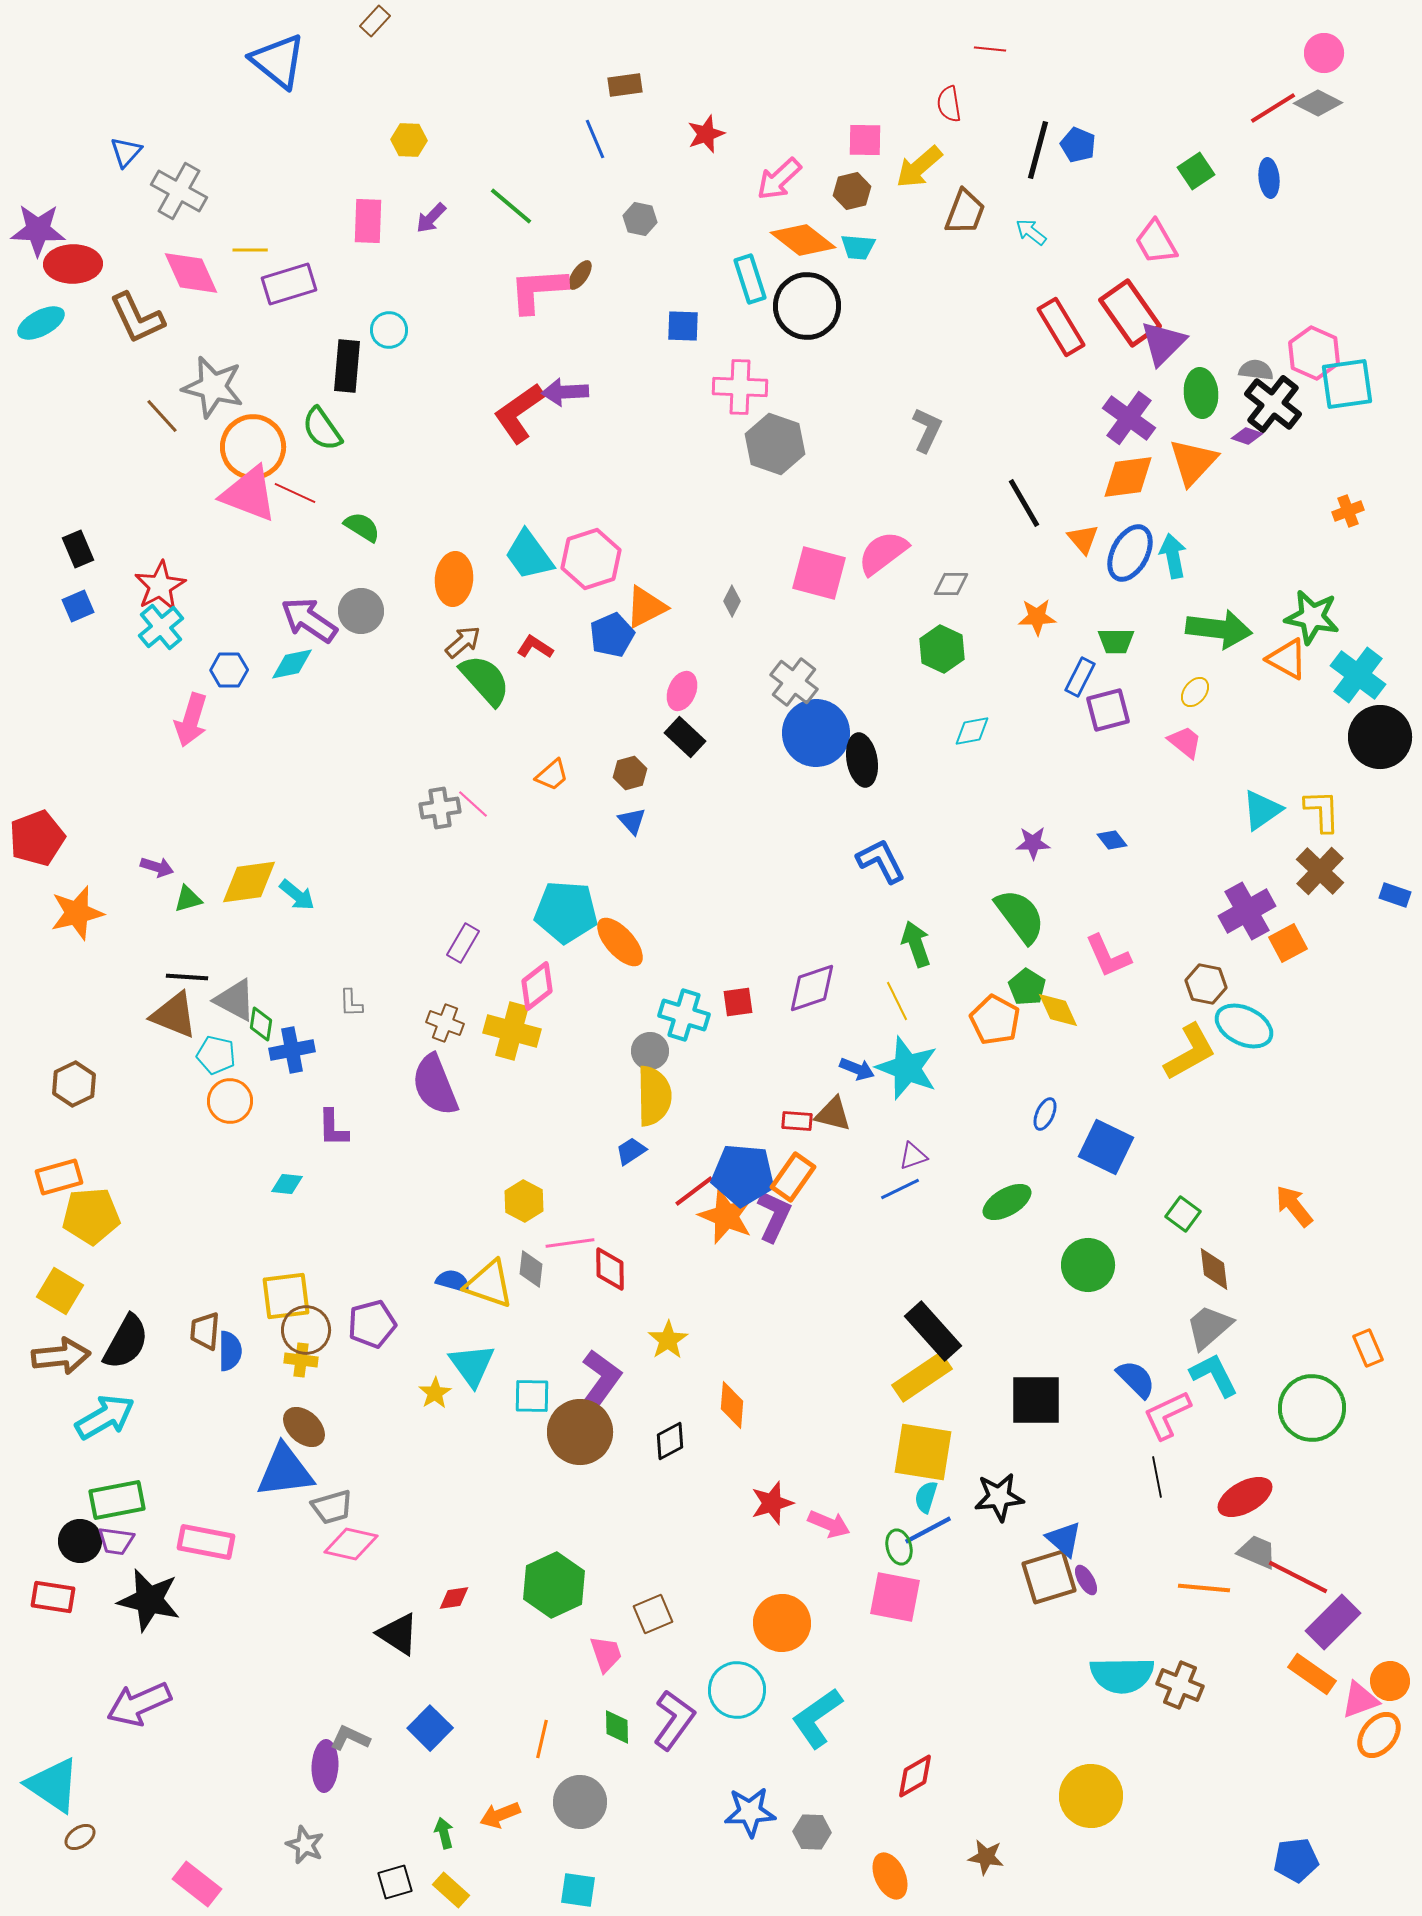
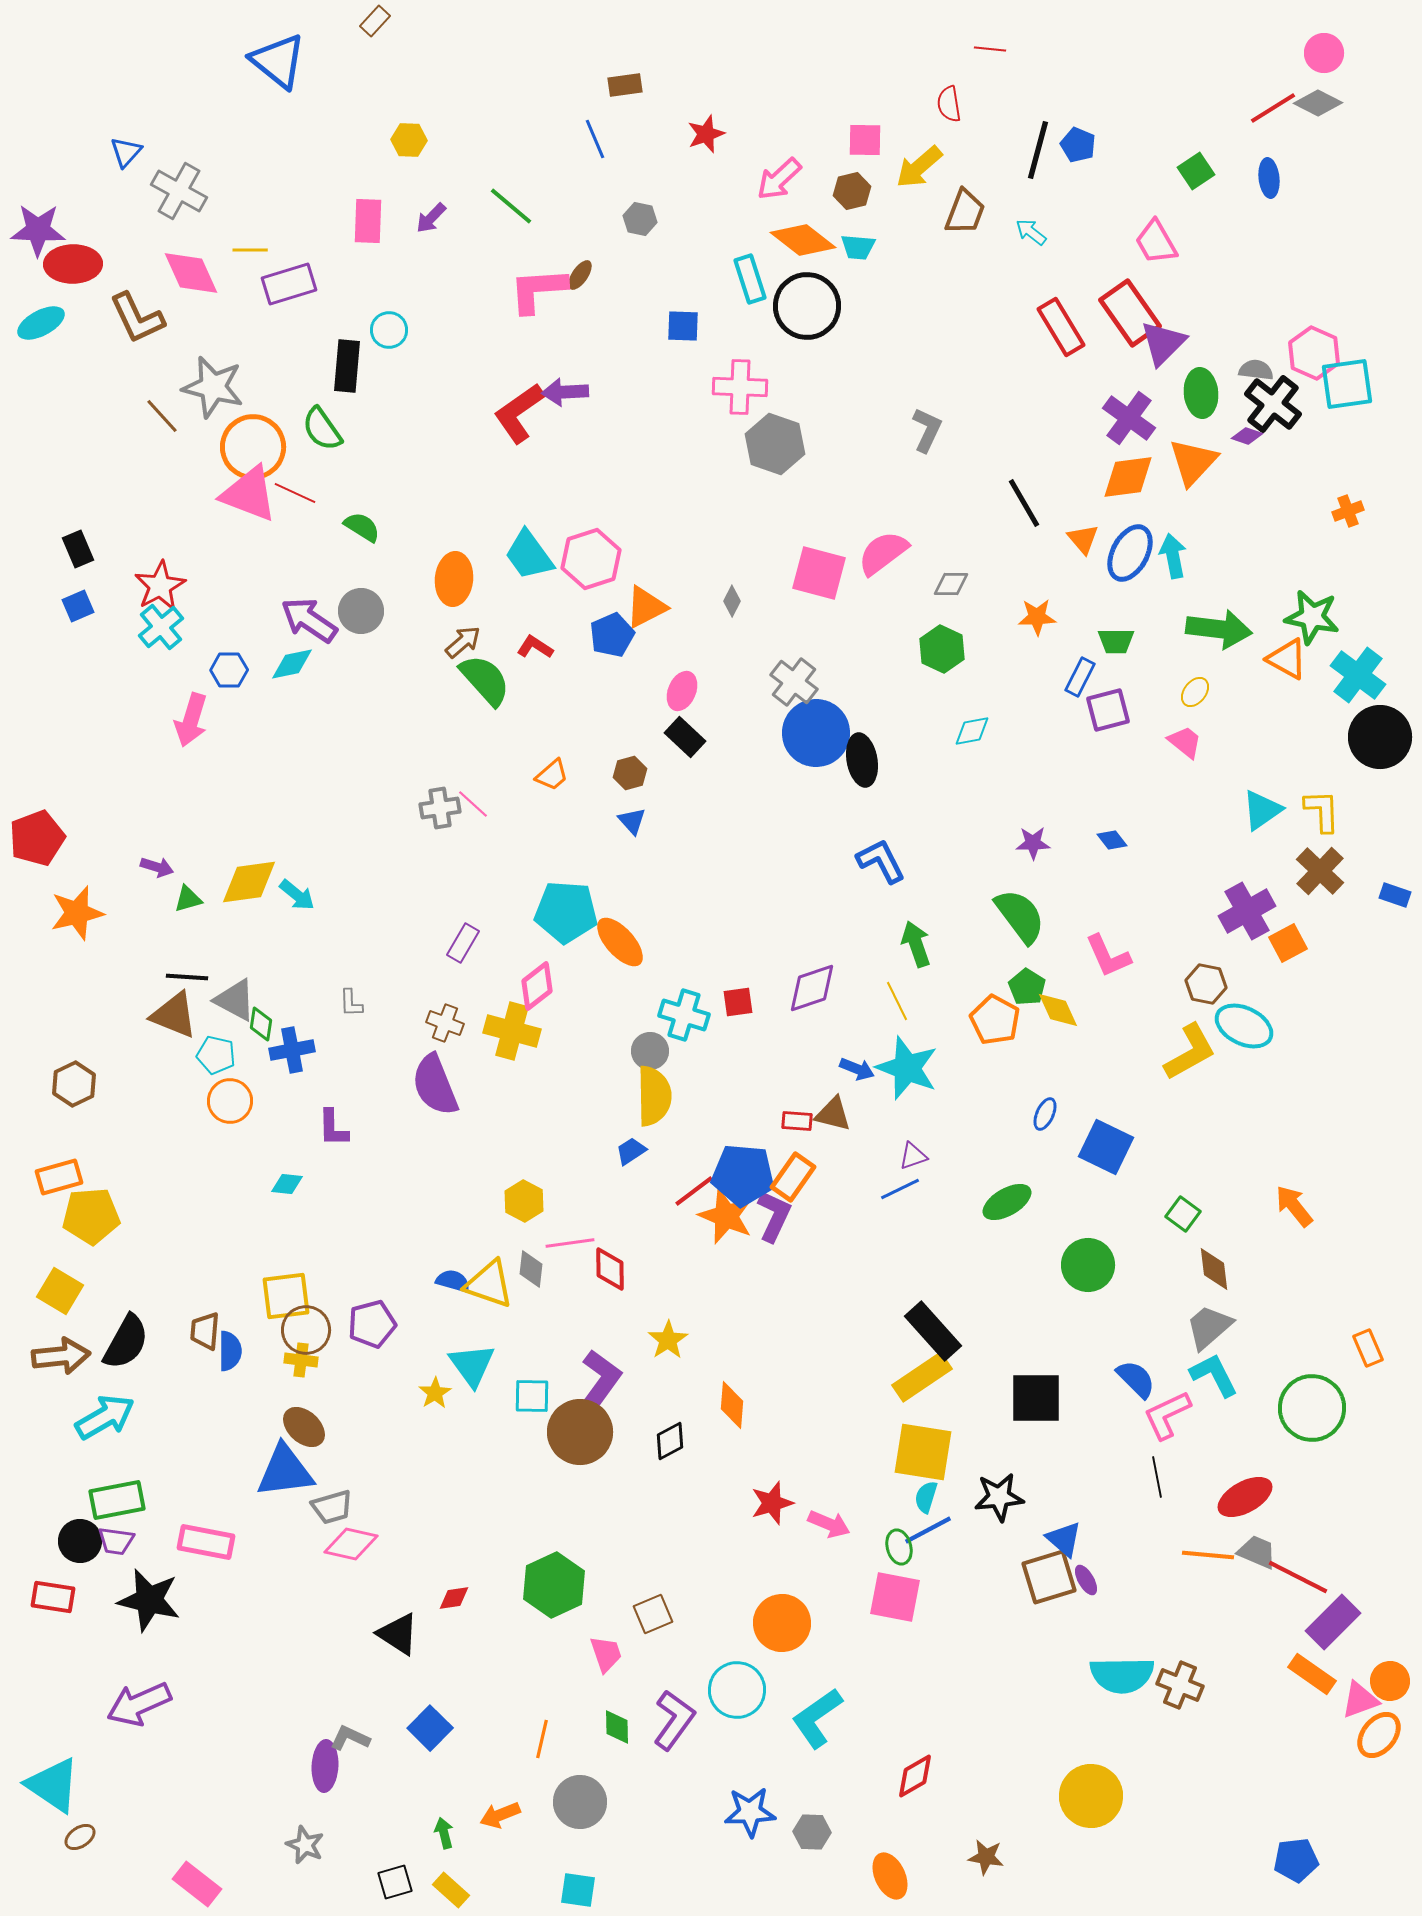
black square at (1036, 1400): moved 2 px up
orange line at (1204, 1588): moved 4 px right, 33 px up
